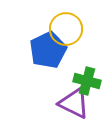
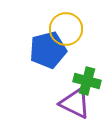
blue pentagon: rotated 12 degrees clockwise
purple triangle: moved 1 px right
